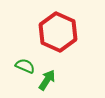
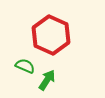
red hexagon: moved 7 px left, 3 px down
